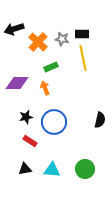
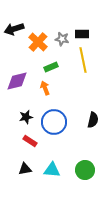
yellow line: moved 2 px down
purple diamond: moved 2 px up; rotated 15 degrees counterclockwise
black semicircle: moved 7 px left
green circle: moved 1 px down
